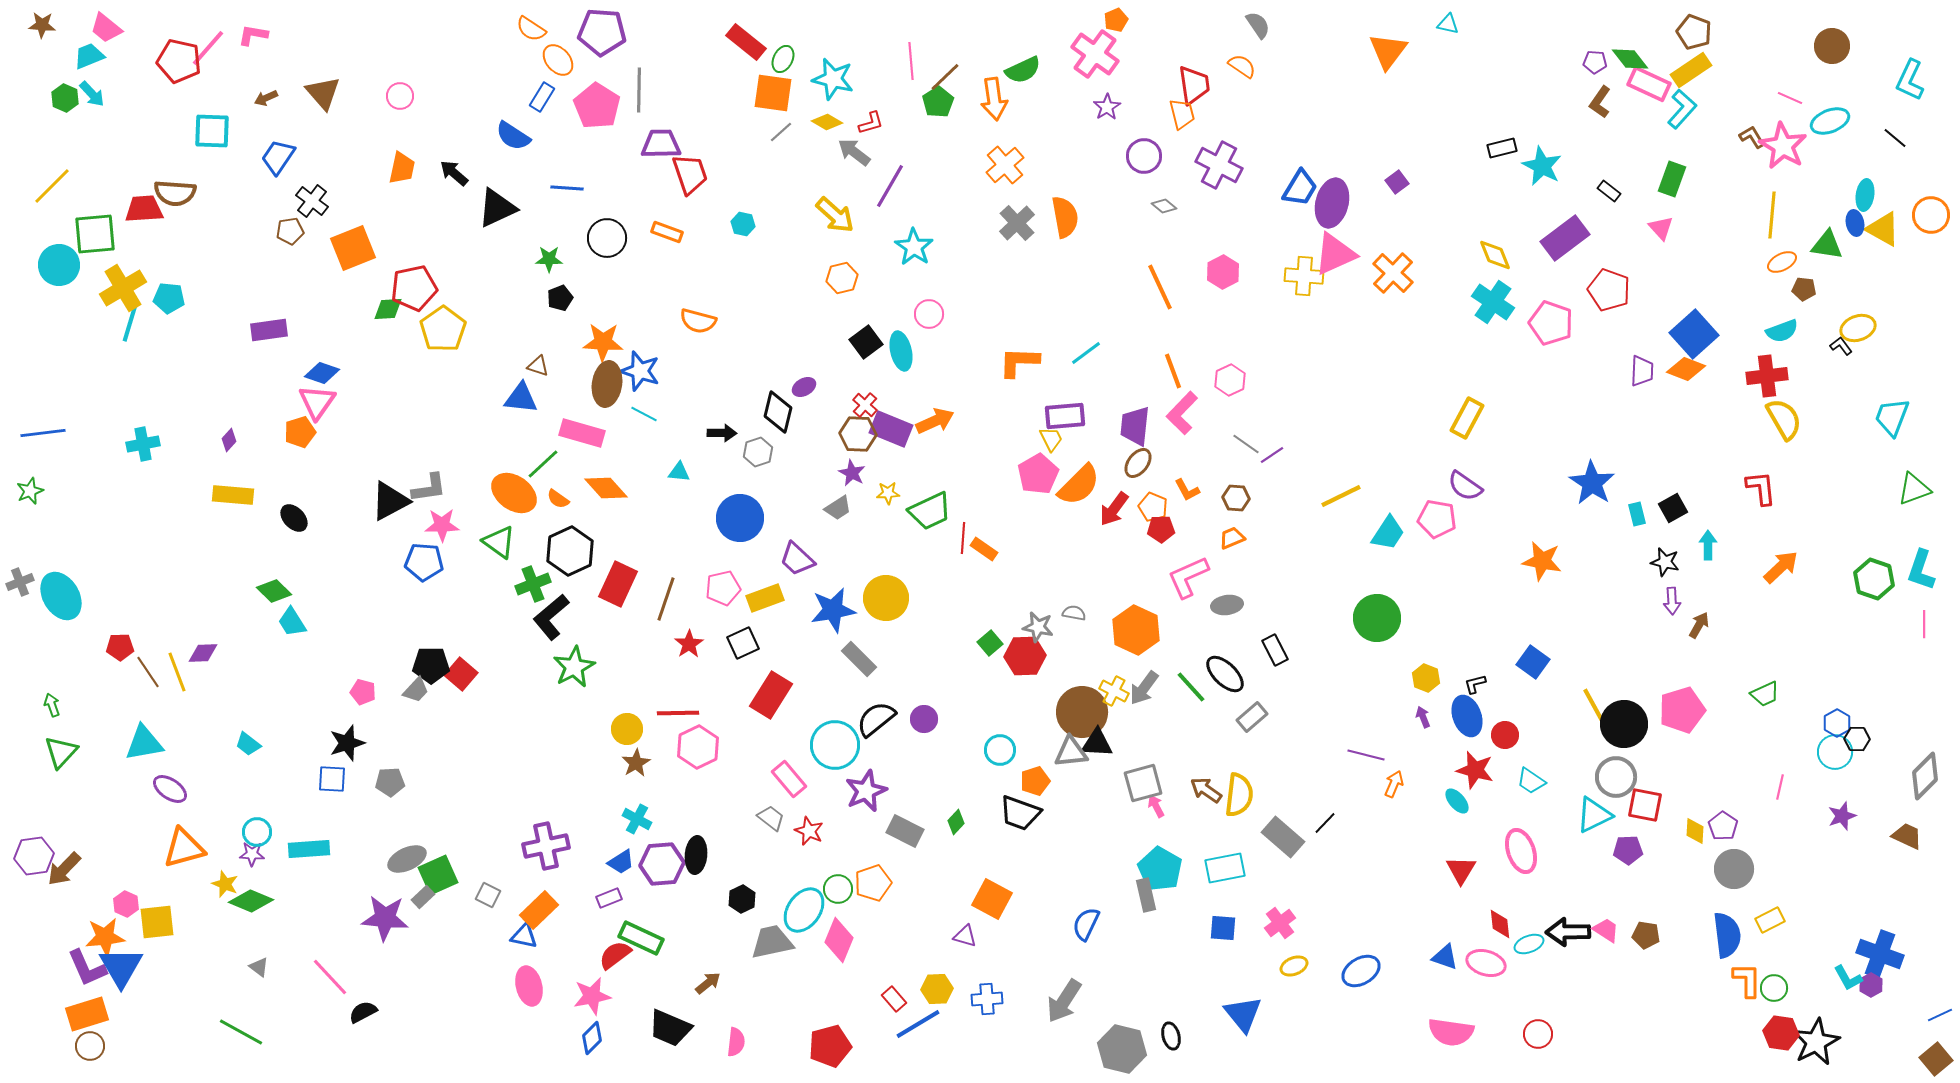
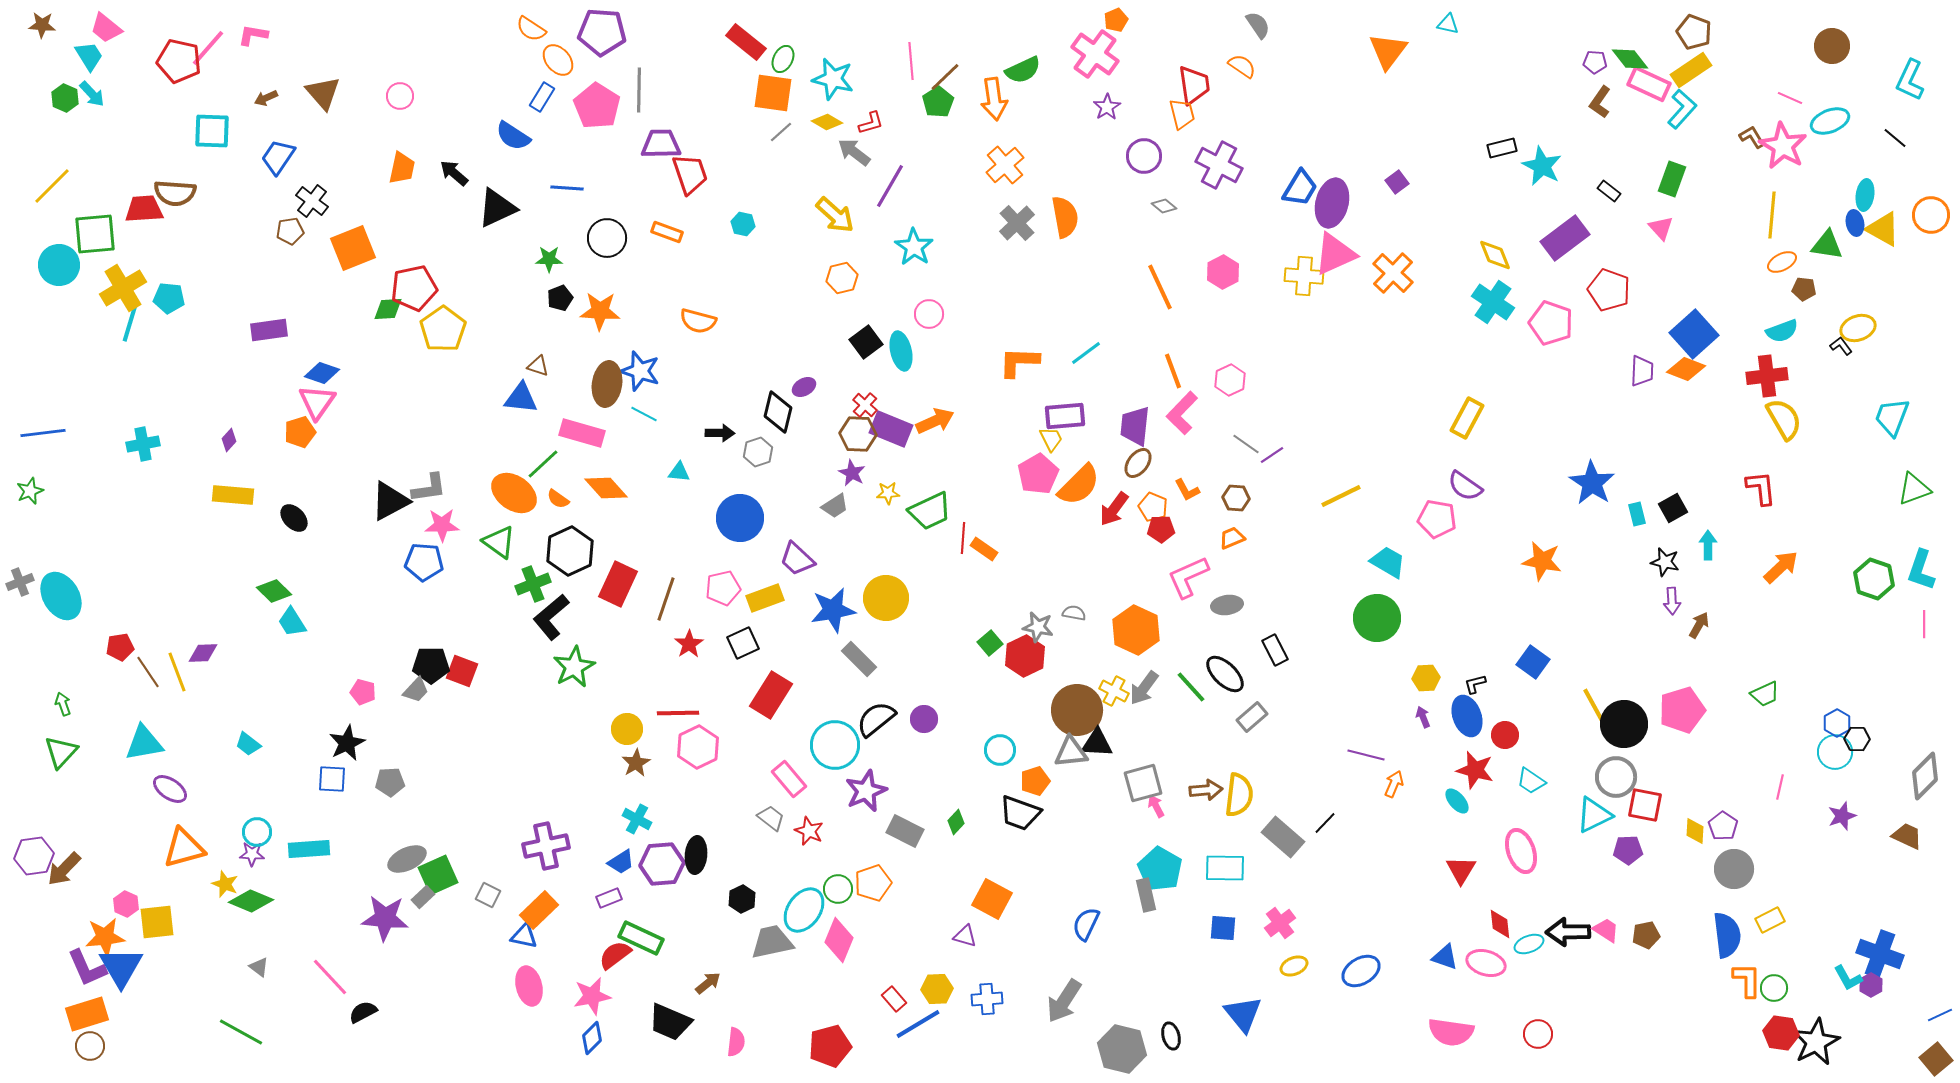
cyan trapezoid at (89, 56): rotated 80 degrees clockwise
orange star at (603, 342): moved 3 px left, 31 px up
black arrow at (722, 433): moved 2 px left
gray trapezoid at (838, 508): moved 3 px left, 2 px up
cyan trapezoid at (1388, 533): moved 29 px down; rotated 93 degrees counterclockwise
red pentagon at (120, 647): rotated 8 degrees counterclockwise
red hexagon at (1025, 656): rotated 24 degrees counterclockwise
red square at (461, 674): moved 1 px right, 3 px up; rotated 20 degrees counterclockwise
yellow hexagon at (1426, 678): rotated 24 degrees counterclockwise
green arrow at (52, 705): moved 11 px right, 1 px up
brown circle at (1082, 712): moved 5 px left, 2 px up
black star at (347, 743): rotated 9 degrees counterclockwise
brown arrow at (1206, 790): rotated 140 degrees clockwise
cyan rectangle at (1225, 868): rotated 12 degrees clockwise
brown pentagon at (1646, 935): rotated 20 degrees counterclockwise
black trapezoid at (670, 1028): moved 6 px up
